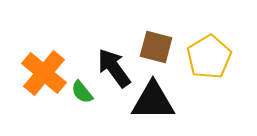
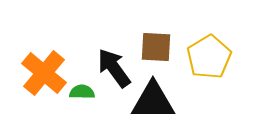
brown square: rotated 12 degrees counterclockwise
green semicircle: rotated 130 degrees clockwise
